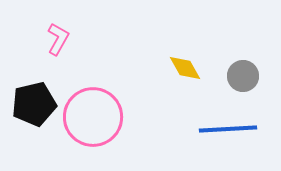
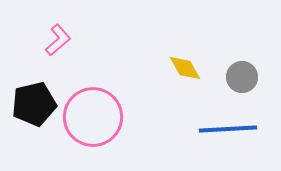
pink L-shape: moved 1 px down; rotated 20 degrees clockwise
gray circle: moved 1 px left, 1 px down
